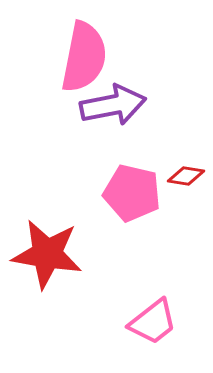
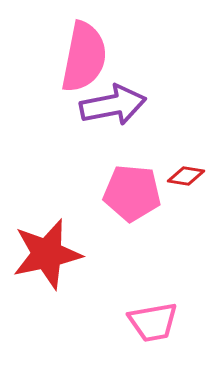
pink pentagon: rotated 8 degrees counterclockwise
red star: rotated 22 degrees counterclockwise
pink trapezoid: rotated 28 degrees clockwise
